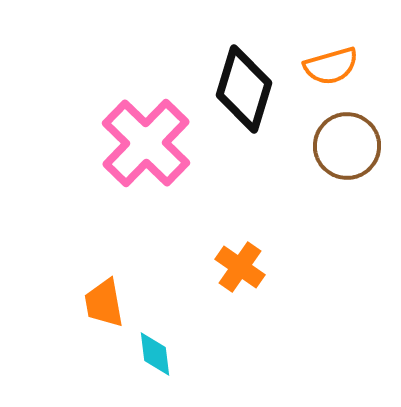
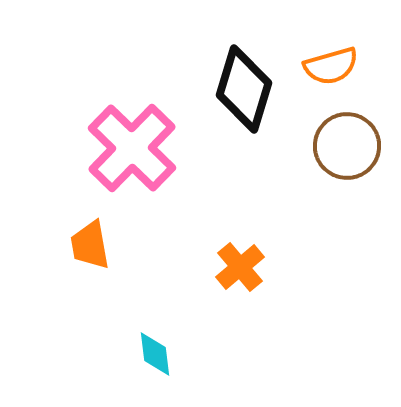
pink cross: moved 14 px left, 5 px down
orange cross: rotated 15 degrees clockwise
orange trapezoid: moved 14 px left, 58 px up
